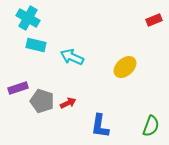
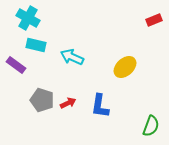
purple rectangle: moved 2 px left, 23 px up; rotated 54 degrees clockwise
gray pentagon: moved 1 px up
blue L-shape: moved 20 px up
